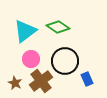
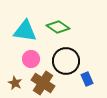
cyan triangle: rotated 45 degrees clockwise
black circle: moved 1 px right
brown cross: moved 2 px right, 2 px down; rotated 20 degrees counterclockwise
